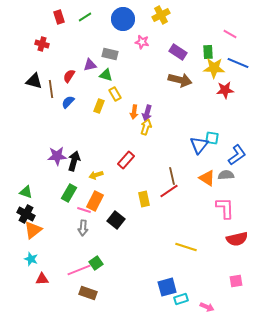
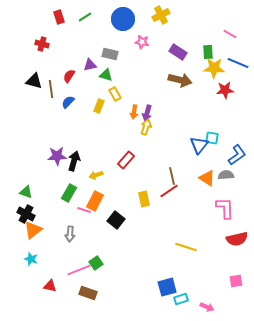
gray arrow at (83, 228): moved 13 px left, 6 px down
red triangle at (42, 279): moved 8 px right, 7 px down; rotated 16 degrees clockwise
